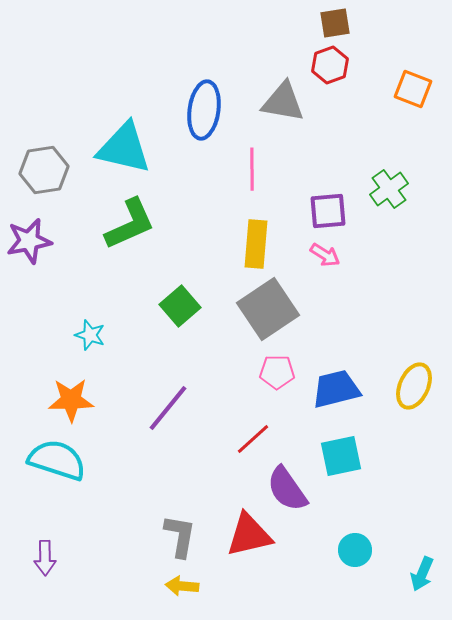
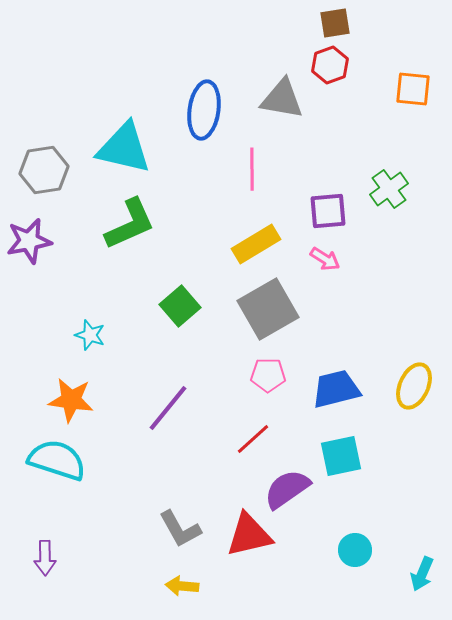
orange square: rotated 15 degrees counterclockwise
gray triangle: moved 1 px left, 3 px up
yellow rectangle: rotated 54 degrees clockwise
pink arrow: moved 4 px down
gray square: rotated 4 degrees clockwise
pink pentagon: moved 9 px left, 3 px down
orange star: rotated 9 degrees clockwise
purple semicircle: rotated 90 degrees clockwise
gray L-shape: moved 7 px up; rotated 141 degrees clockwise
